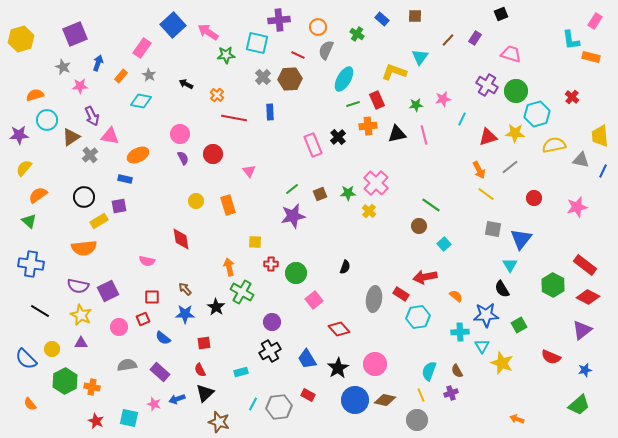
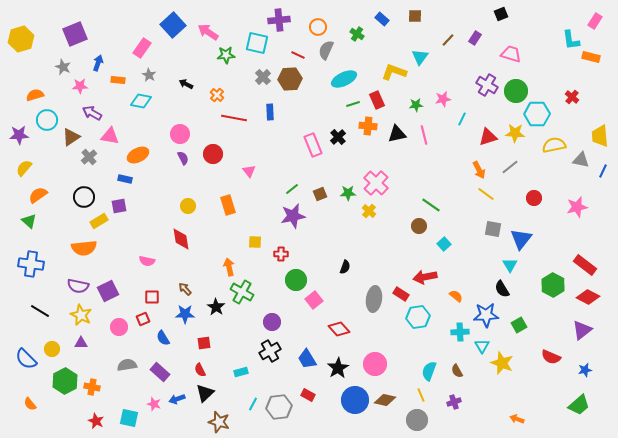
orange rectangle at (121, 76): moved 3 px left, 4 px down; rotated 56 degrees clockwise
cyan ellipse at (344, 79): rotated 35 degrees clockwise
cyan hexagon at (537, 114): rotated 15 degrees clockwise
purple arrow at (92, 116): moved 3 px up; rotated 144 degrees clockwise
orange cross at (368, 126): rotated 12 degrees clockwise
gray cross at (90, 155): moved 1 px left, 2 px down
yellow circle at (196, 201): moved 8 px left, 5 px down
red cross at (271, 264): moved 10 px right, 10 px up
green circle at (296, 273): moved 7 px down
blue semicircle at (163, 338): rotated 21 degrees clockwise
purple cross at (451, 393): moved 3 px right, 9 px down
